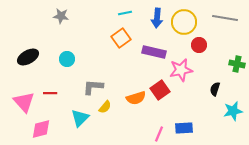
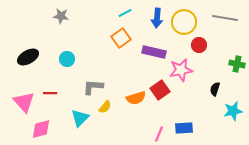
cyan line: rotated 16 degrees counterclockwise
